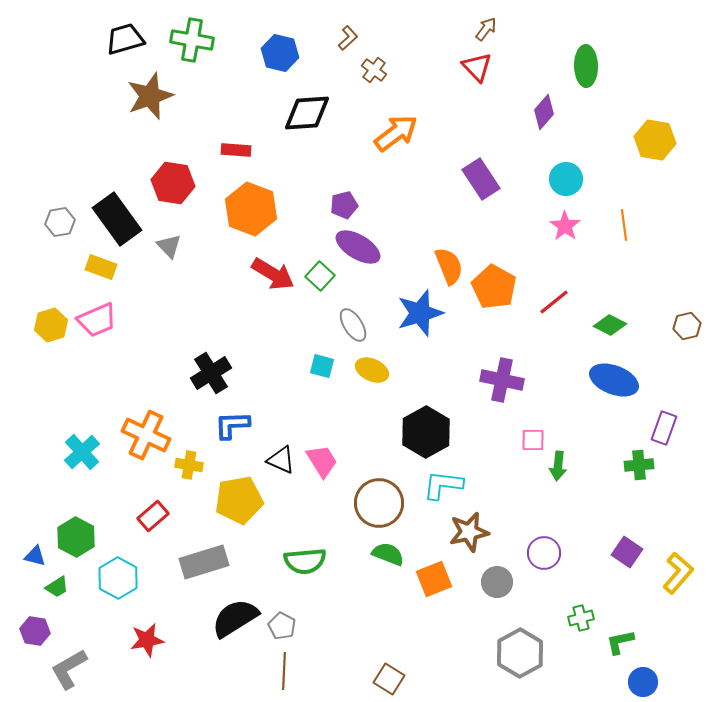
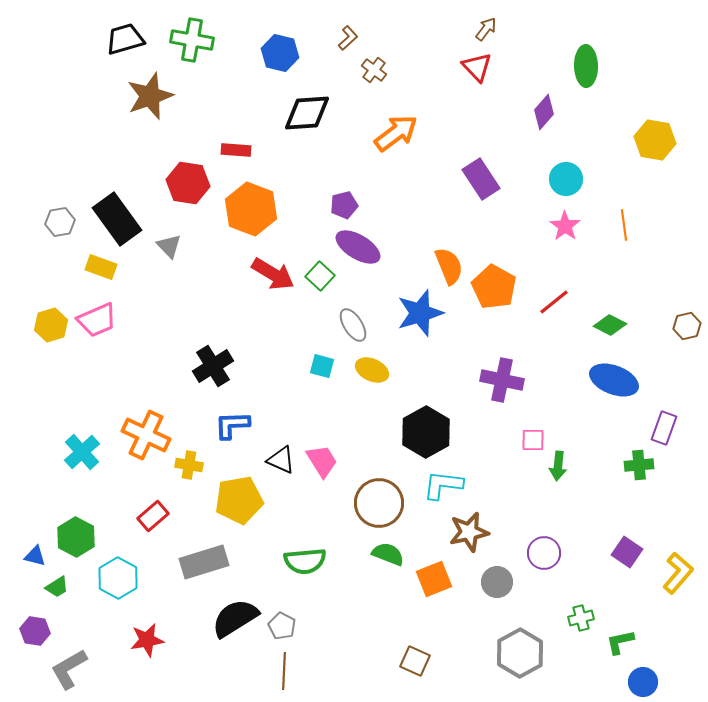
red hexagon at (173, 183): moved 15 px right
black cross at (211, 373): moved 2 px right, 7 px up
brown square at (389, 679): moved 26 px right, 18 px up; rotated 8 degrees counterclockwise
